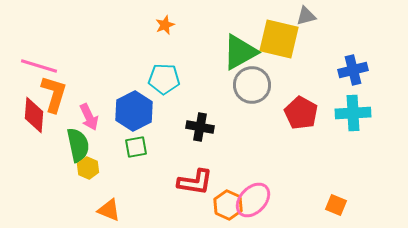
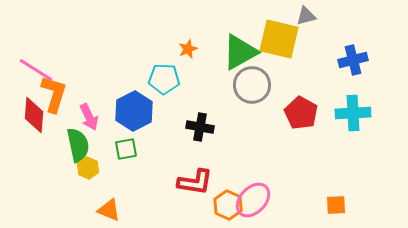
orange star: moved 23 px right, 24 px down
pink line: moved 3 px left, 4 px down; rotated 15 degrees clockwise
blue cross: moved 10 px up
green square: moved 10 px left, 2 px down
orange square: rotated 25 degrees counterclockwise
